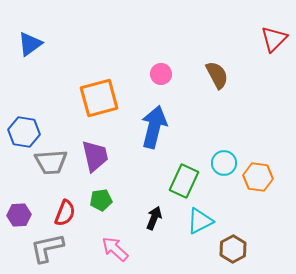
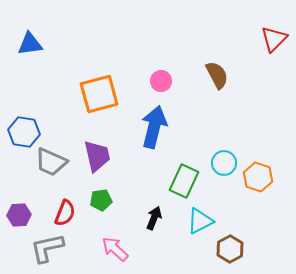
blue triangle: rotated 28 degrees clockwise
pink circle: moved 7 px down
orange square: moved 4 px up
purple trapezoid: moved 2 px right
gray trapezoid: rotated 28 degrees clockwise
orange hexagon: rotated 12 degrees clockwise
brown hexagon: moved 3 px left
